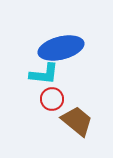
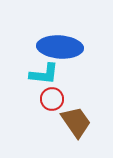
blue ellipse: moved 1 px left, 1 px up; rotated 18 degrees clockwise
brown trapezoid: moved 1 px left, 1 px down; rotated 16 degrees clockwise
